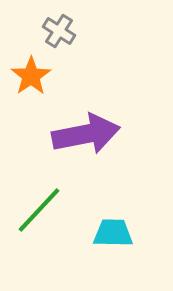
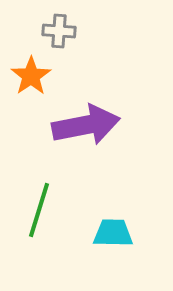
gray cross: rotated 28 degrees counterclockwise
purple arrow: moved 9 px up
green line: rotated 26 degrees counterclockwise
